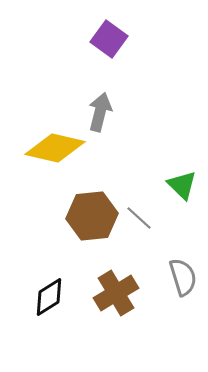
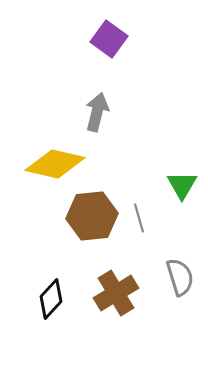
gray arrow: moved 3 px left
yellow diamond: moved 16 px down
green triangle: rotated 16 degrees clockwise
gray line: rotated 32 degrees clockwise
gray semicircle: moved 3 px left
black diamond: moved 2 px right, 2 px down; rotated 15 degrees counterclockwise
